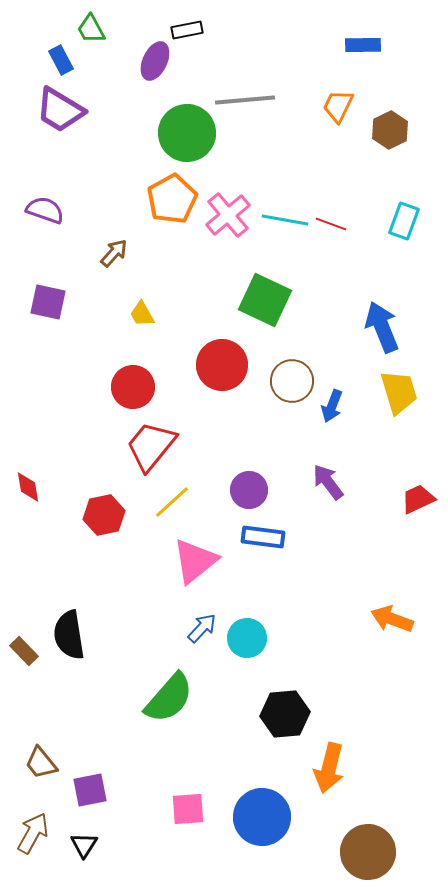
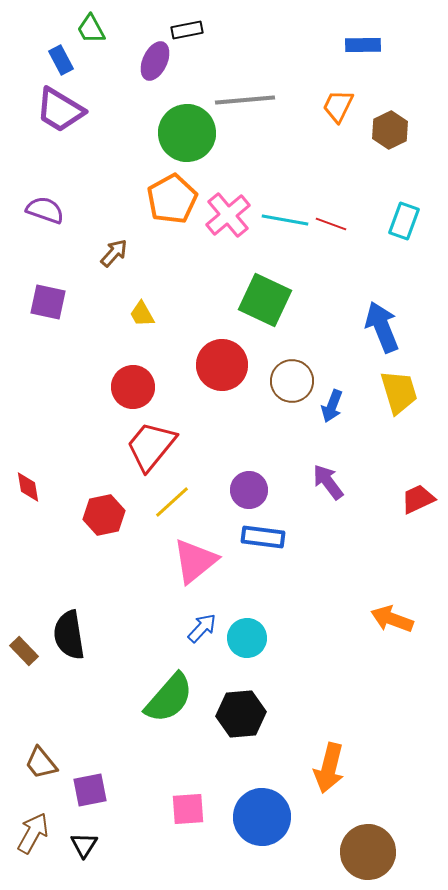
black hexagon at (285, 714): moved 44 px left
